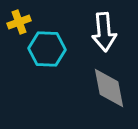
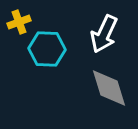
white arrow: moved 2 px down; rotated 30 degrees clockwise
gray diamond: rotated 6 degrees counterclockwise
